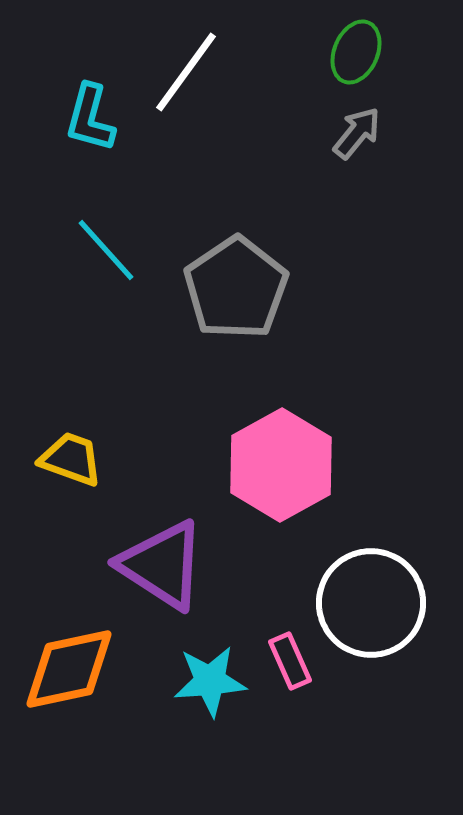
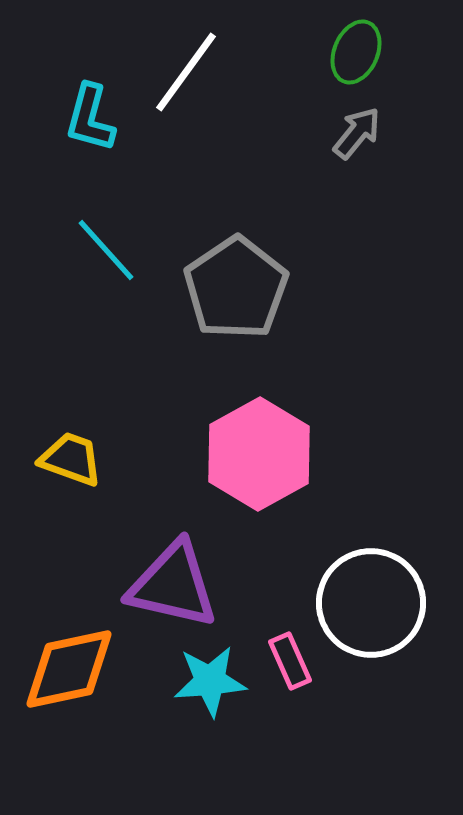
pink hexagon: moved 22 px left, 11 px up
purple triangle: moved 11 px right, 20 px down; rotated 20 degrees counterclockwise
